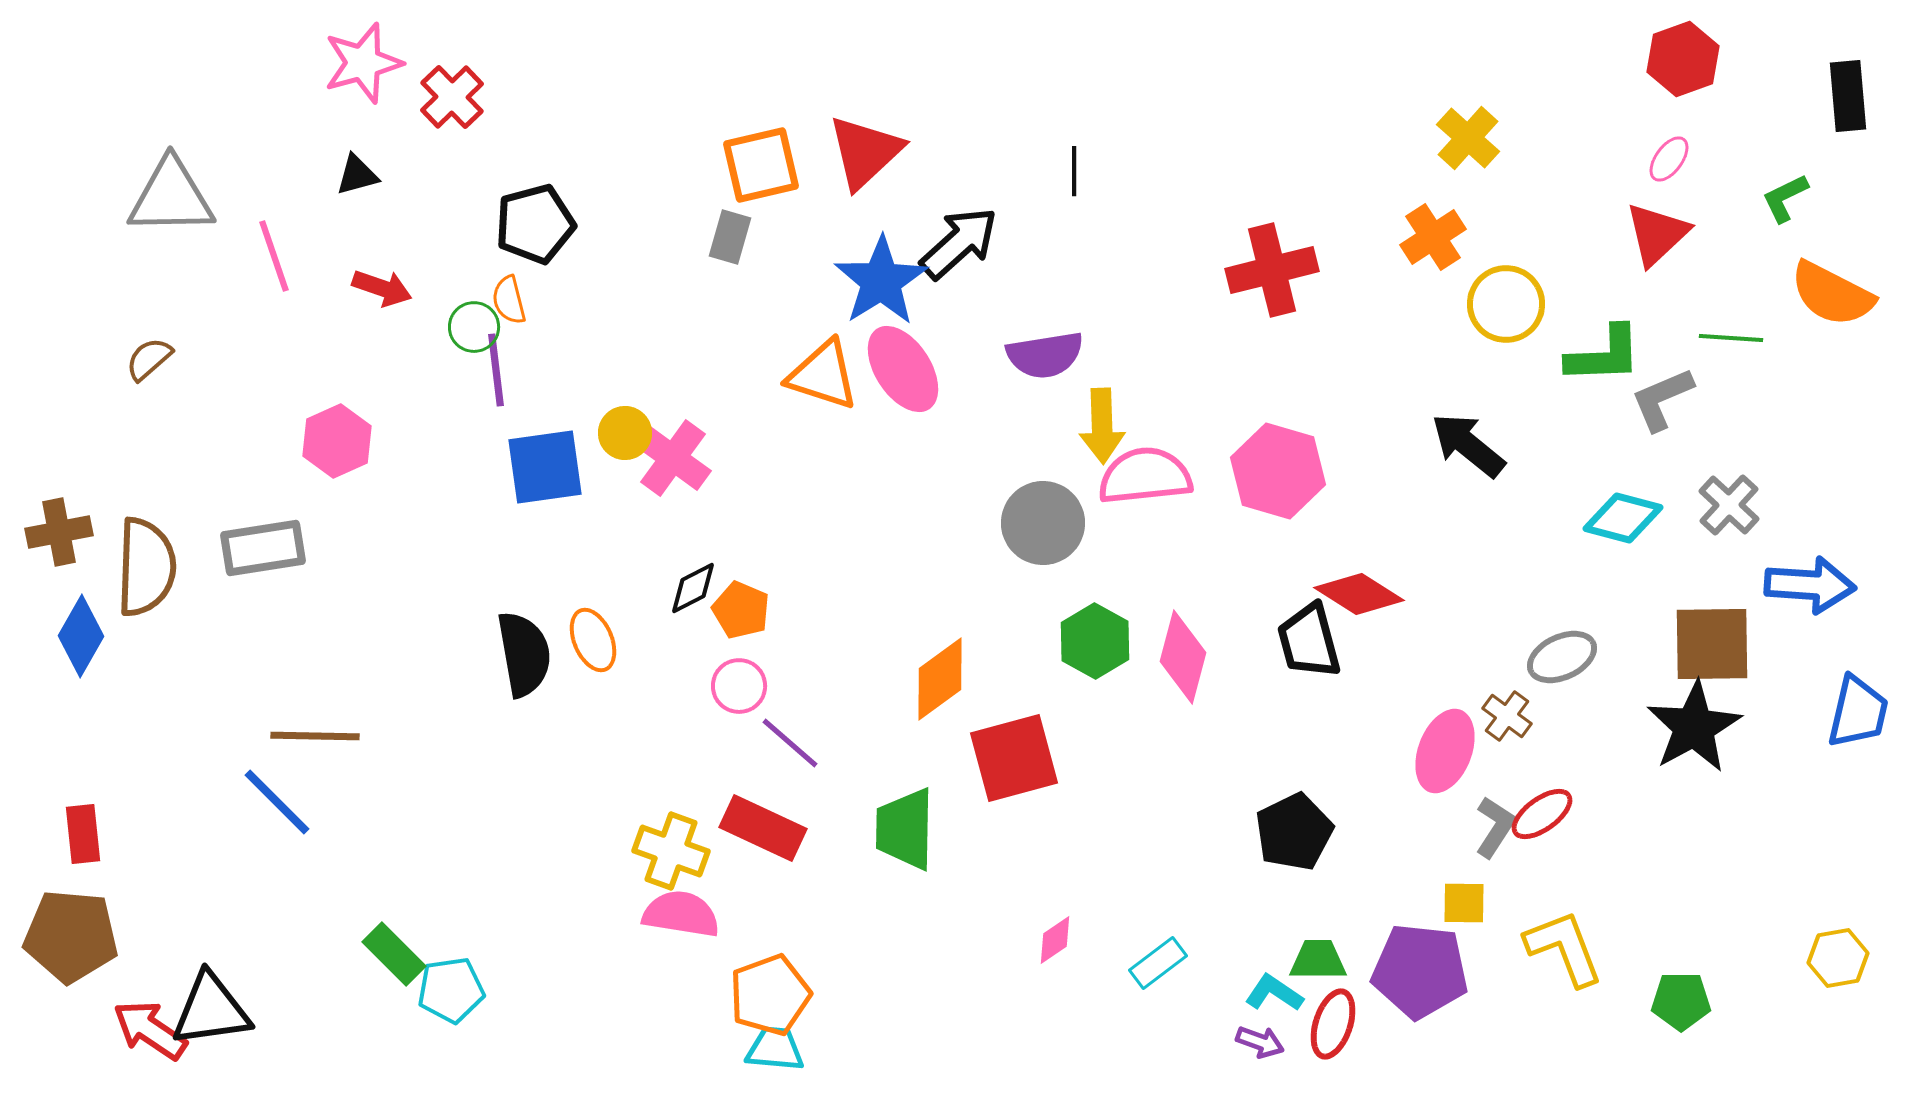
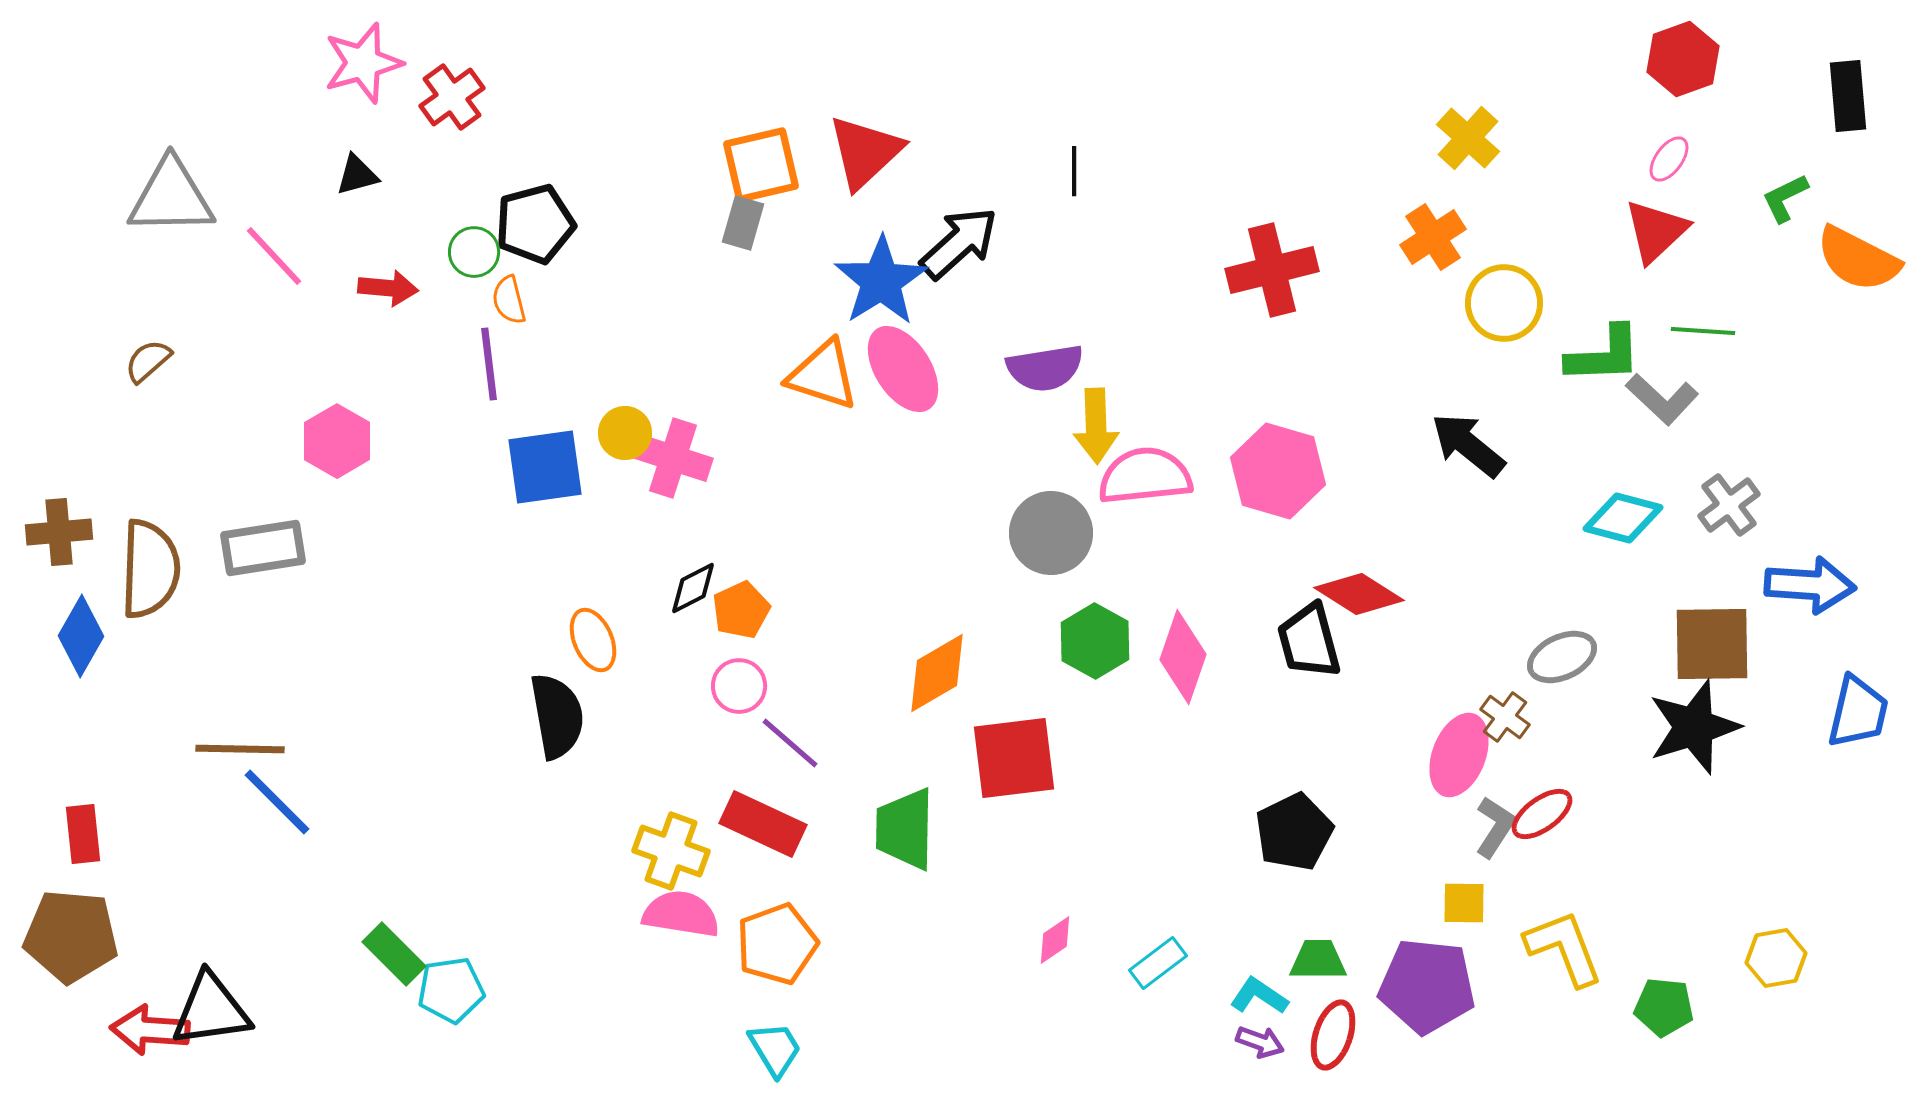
red cross at (452, 97): rotated 8 degrees clockwise
red triangle at (1657, 234): moved 1 px left, 3 px up
gray rectangle at (730, 237): moved 13 px right, 14 px up
pink line at (274, 256): rotated 24 degrees counterclockwise
red arrow at (382, 288): moved 6 px right; rotated 14 degrees counterclockwise
orange semicircle at (1832, 294): moved 26 px right, 35 px up
yellow circle at (1506, 304): moved 2 px left, 1 px up
green circle at (474, 327): moved 75 px up
green line at (1731, 338): moved 28 px left, 7 px up
purple semicircle at (1045, 355): moved 13 px down
brown semicircle at (149, 359): moved 1 px left, 2 px down
purple line at (496, 370): moved 7 px left, 6 px up
gray L-shape at (1662, 399): rotated 114 degrees counterclockwise
yellow arrow at (1102, 426): moved 6 px left
pink hexagon at (337, 441): rotated 6 degrees counterclockwise
pink cross at (673, 458): rotated 18 degrees counterclockwise
gray cross at (1729, 505): rotated 10 degrees clockwise
gray circle at (1043, 523): moved 8 px right, 10 px down
brown cross at (59, 532): rotated 6 degrees clockwise
brown semicircle at (146, 567): moved 4 px right, 2 px down
orange pentagon at (741, 610): rotated 24 degrees clockwise
black semicircle at (524, 654): moved 33 px right, 62 px down
pink diamond at (1183, 657): rotated 4 degrees clockwise
orange diamond at (940, 679): moved 3 px left, 6 px up; rotated 6 degrees clockwise
brown cross at (1507, 716): moved 2 px left, 1 px down
black star at (1694, 727): rotated 12 degrees clockwise
brown line at (315, 736): moved 75 px left, 13 px down
pink ellipse at (1445, 751): moved 14 px right, 4 px down
red square at (1014, 758): rotated 8 degrees clockwise
red rectangle at (763, 828): moved 4 px up
yellow hexagon at (1838, 958): moved 62 px left
purple pentagon at (1420, 971): moved 7 px right, 15 px down
cyan L-shape at (1274, 993): moved 15 px left, 3 px down
orange pentagon at (770, 995): moved 7 px right, 51 px up
green pentagon at (1681, 1001): moved 17 px left, 6 px down; rotated 6 degrees clockwise
red ellipse at (1333, 1024): moved 11 px down
red arrow at (150, 1030): rotated 30 degrees counterclockwise
cyan trapezoid at (775, 1049): rotated 54 degrees clockwise
